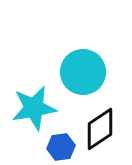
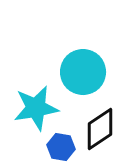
cyan star: moved 2 px right
blue hexagon: rotated 16 degrees clockwise
